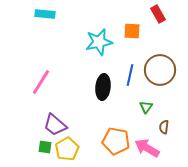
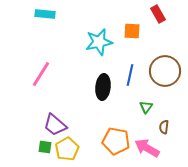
brown circle: moved 5 px right, 1 px down
pink line: moved 8 px up
